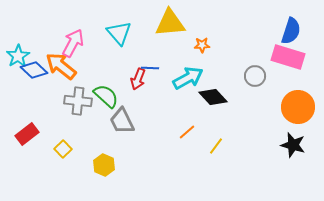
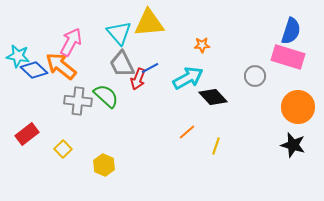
yellow triangle: moved 21 px left
pink arrow: moved 2 px left, 1 px up
cyan star: rotated 30 degrees counterclockwise
blue line: rotated 30 degrees counterclockwise
gray trapezoid: moved 57 px up
yellow line: rotated 18 degrees counterclockwise
